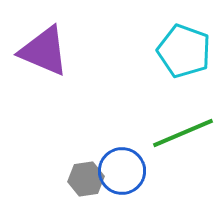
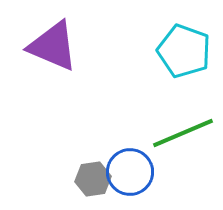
purple triangle: moved 9 px right, 5 px up
blue circle: moved 8 px right, 1 px down
gray hexagon: moved 7 px right
